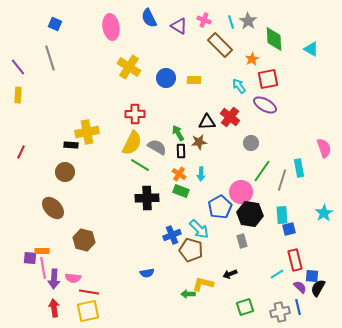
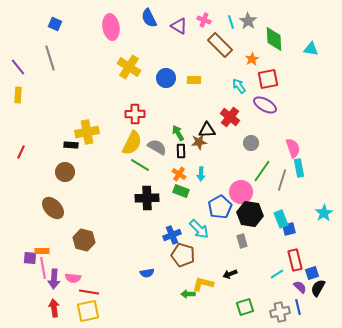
cyan triangle at (311, 49): rotated 21 degrees counterclockwise
black triangle at (207, 122): moved 8 px down
pink semicircle at (324, 148): moved 31 px left
cyan rectangle at (282, 215): moved 1 px left, 4 px down; rotated 18 degrees counterclockwise
brown pentagon at (191, 250): moved 8 px left, 5 px down
blue square at (312, 276): moved 3 px up; rotated 24 degrees counterclockwise
